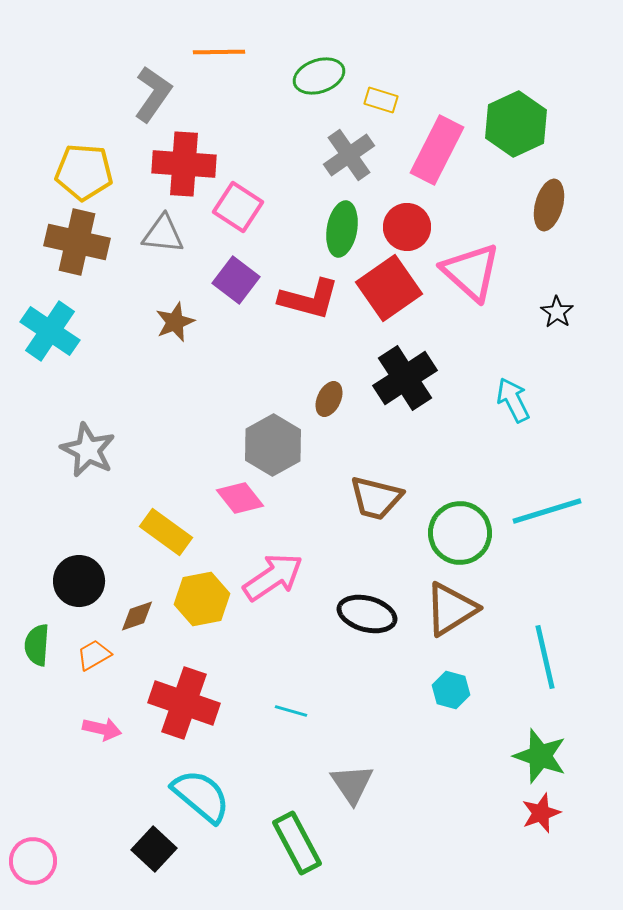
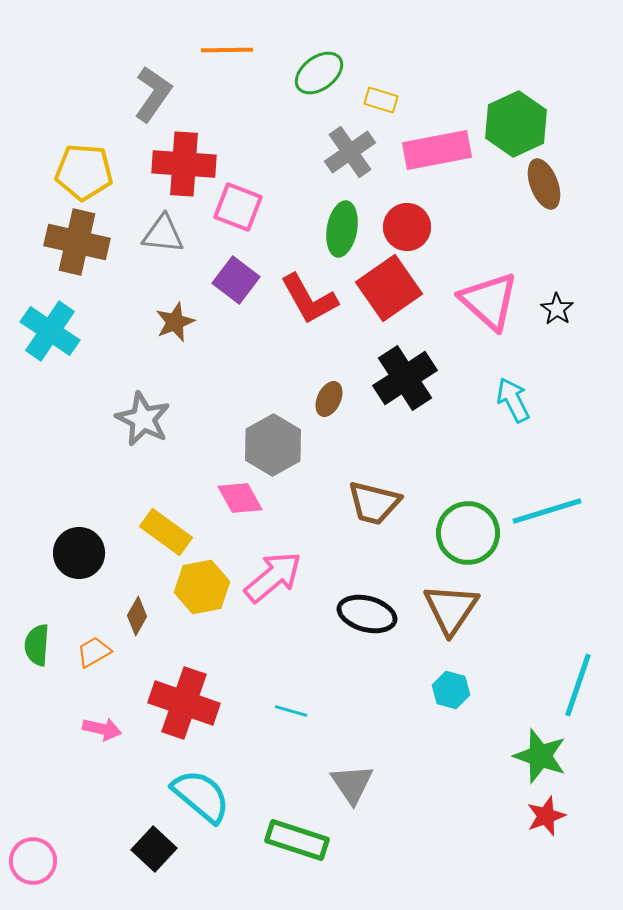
orange line at (219, 52): moved 8 px right, 2 px up
green ellipse at (319, 76): moved 3 px up; rotated 18 degrees counterclockwise
pink rectangle at (437, 150): rotated 52 degrees clockwise
gray cross at (349, 155): moved 1 px right, 3 px up
brown ellipse at (549, 205): moved 5 px left, 21 px up; rotated 36 degrees counterclockwise
pink square at (238, 207): rotated 12 degrees counterclockwise
pink triangle at (471, 272): moved 18 px right, 29 px down
red L-shape at (309, 299): rotated 46 degrees clockwise
black star at (557, 312): moved 3 px up
gray star at (88, 450): moved 55 px right, 31 px up
pink diamond at (240, 498): rotated 9 degrees clockwise
brown trapezoid at (376, 498): moved 2 px left, 5 px down
green circle at (460, 533): moved 8 px right
pink arrow at (273, 577): rotated 6 degrees counterclockwise
black circle at (79, 581): moved 28 px up
yellow hexagon at (202, 599): moved 12 px up
brown triangle at (451, 609): rotated 24 degrees counterclockwise
brown diamond at (137, 616): rotated 42 degrees counterclockwise
orange trapezoid at (94, 655): moved 3 px up
cyan line at (545, 657): moved 33 px right, 28 px down; rotated 32 degrees clockwise
red star at (541, 813): moved 5 px right, 3 px down
green rectangle at (297, 843): moved 3 px up; rotated 44 degrees counterclockwise
